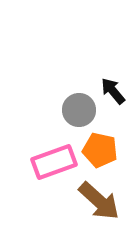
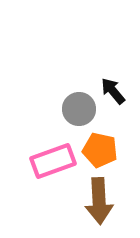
gray circle: moved 1 px up
pink rectangle: moved 1 px left, 1 px up
brown arrow: rotated 45 degrees clockwise
